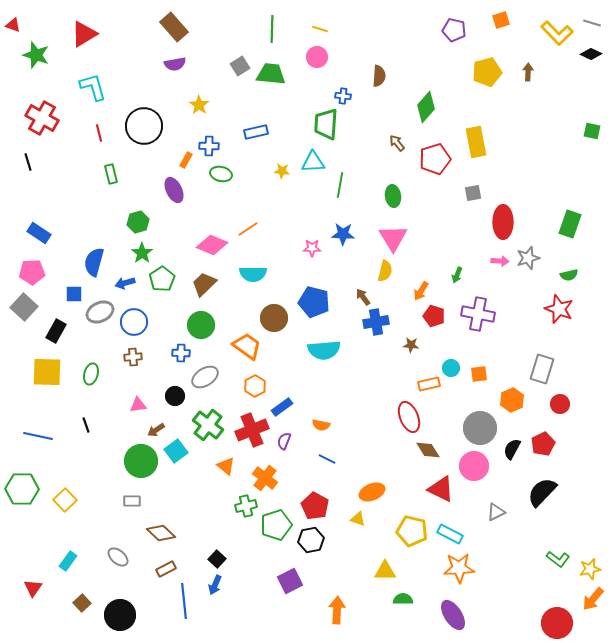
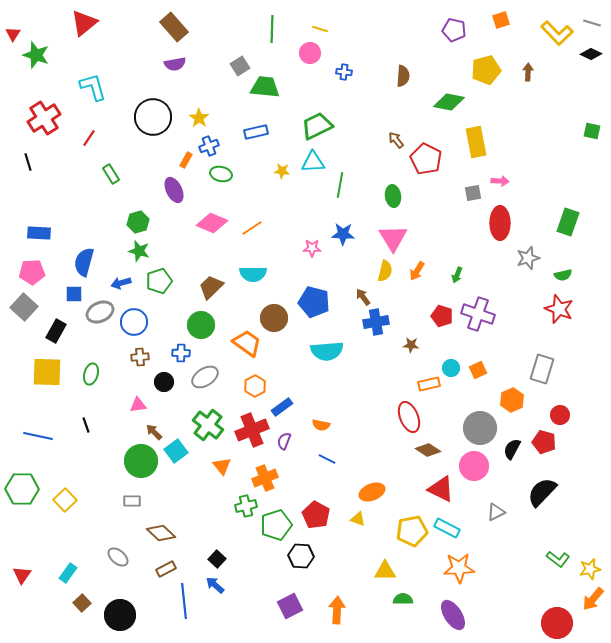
red triangle at (13, 25): moved 9 px down; rotated 42 degrees clockwise
red triangle at (84, 34): moved 11 px up; rotated 8 degrees counterclockwise
pink circle at (317, 57): moved 7 px left, 4 px up
yellow pentagon at (487, 72): moved 1 px left, 2 px up
green trapezoid at (271, 74): moved 6 px left, 13 px down
brown semicircle at (379, 76): moved 24 px right
blue cross at (343, 96): moved 1 px right, 24 px up
yellow star at (199, 105): moved 13 px down
green diamond at (426, 107): moved 23 px right, 5 px up; rotated 60 degrees clockwise
red cross at (42, 118): moved 2 px right; rotated 28 degrees clockwise
green trapezoid at (326, 124): moved 9 px left, 2 px down; rotated 60 degrees clockwise
black circle at (144, 126): moved 9 px right, 9 px up
red line at (99, 133): moved 10 px left, 5 px down; rotated 48 degrees clockwise
brown arrow at (397, 143): moved 1 px left, 3 px up
blue cross at (209, 146): rotated 24 degrees counterclockwise
red pentagon at (435, 159): moved 9 px left; rotated 28 degrees counterclockwise
green rectangle at (111, 174): rotated 18 degrees counterclockwise
red ellipse at (503, 222): moved 3 px left, 1 px down
green rectangle at (570, 224): moved 2 px left, 2 px up
orange line at (248, 229): moved 4 px right, 1 px up
blue rectangle at (39, 233): rotated 30 degrees counterclockwise
pink diamond at (212, 245): moved 22 px up
green star at (142, 253): moved 3 px left, 2 px up; rotated 20 degrees counterclockwise
pink arrow at (500, 261): moved 80 px up
blue semicircle at (94, 262): moved 10 px left
green semicircle at (569, 275): moved 6 px left
green pentagon at (162, 279): moved 3 px left, 2 px down; rotated 15 degrees clockwise
blue arrow at (125, 283): moved 4 px left
brown trapezoid at (204, 284): moved 7 px right, 3 px down
orange arrow at (421, 291): moved 4 px left, 20 px up
purple cross at (478, 314): rotated 8 degrees clockwise
red pentagon at (434, 316): moved 8 px right
orange trapezoid at (247, 346): moved 3 px up
cyan semicircle at (324, 350): moved 3 px right, 1 px down
brown cross at (133, 357): moved 7 px right
orange square at (479, 374): moved 1 px left, 4 px up; rotated 18 degrees counterclockwise
black circle at (175, 396): moved 11 px left, 14 px up
red circle at (560, 404): moved 11 px down
brown arrow at (156, 430): moved 2 px left, 2 px down; rotated 78 degrees clockwise
red pentagon at (543, 444): moved 1 px right, 2 px up; rotated 30 degrees counterclockwise
brown diamond at (428, 450): rotated 25 degrees counterclockwise
orange triangle at (226, 466): moved 4 px left; rotated 12 degrees clockwise
orange cross at (265, 478): rotated 30 degrees clockwise
red pentagon at (315, 506): moved 1 px right, 9 px down
yellow pentagon at (412, 531): rotated 24 degrees counterclockwise
cyan rectangle at (450, 534): moved 3 px left, 6 px up
black hexagon at (311, 540): moved 10 px left, 16 px down; rotated 15 degrees clockwise
cyan rectangle at (68, 561): moved 12 px down
purple square at (290, 581): moved 25 px down
blue arrow at (215, 585): rotated 108 degrees clockwise
red triangle at (33, 588): moved 11 px left, 13 px up
